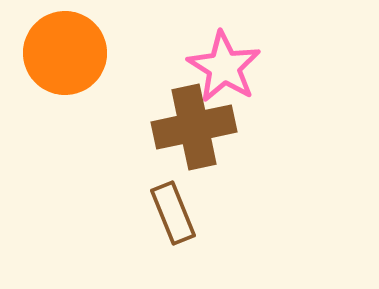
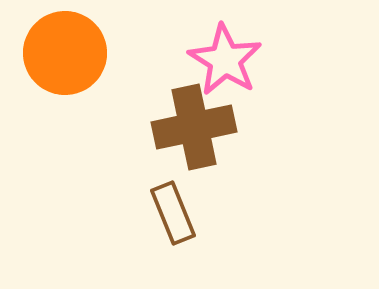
pink star: moved 1 px right, 7 px up
